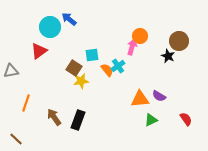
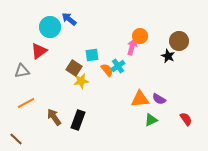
gray triangle: moved 11 px right
purple semicircle: moved 3 px down
orange line: rotated 42 degrees clockwise
